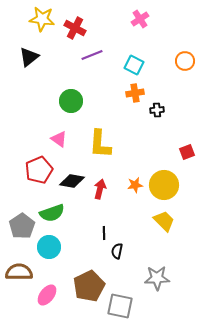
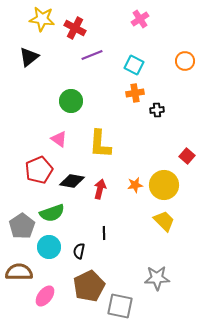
red square: moved 4 px down; rotated 28 degrees counterclockwise
black semicircle: moved 38 px left
pink ellipse: moved 2 px left, 1 px down
